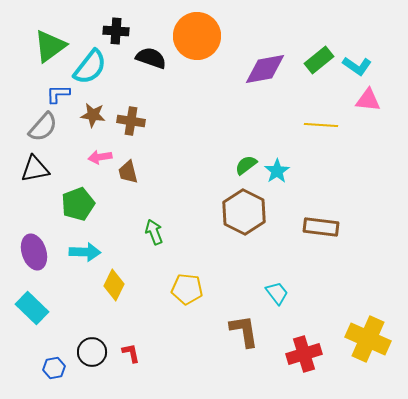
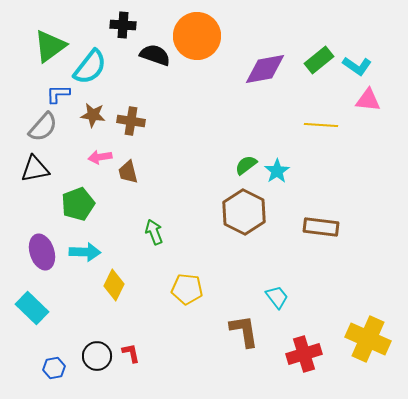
black cross: moved 7 px right, 6 px up
black semicircle: moved 4 px right, 3 px up
purple ellipse: moved 8 px right
cyan trapezoid: moved 4 px down
black circle: moved 5 px right, 4 px down
